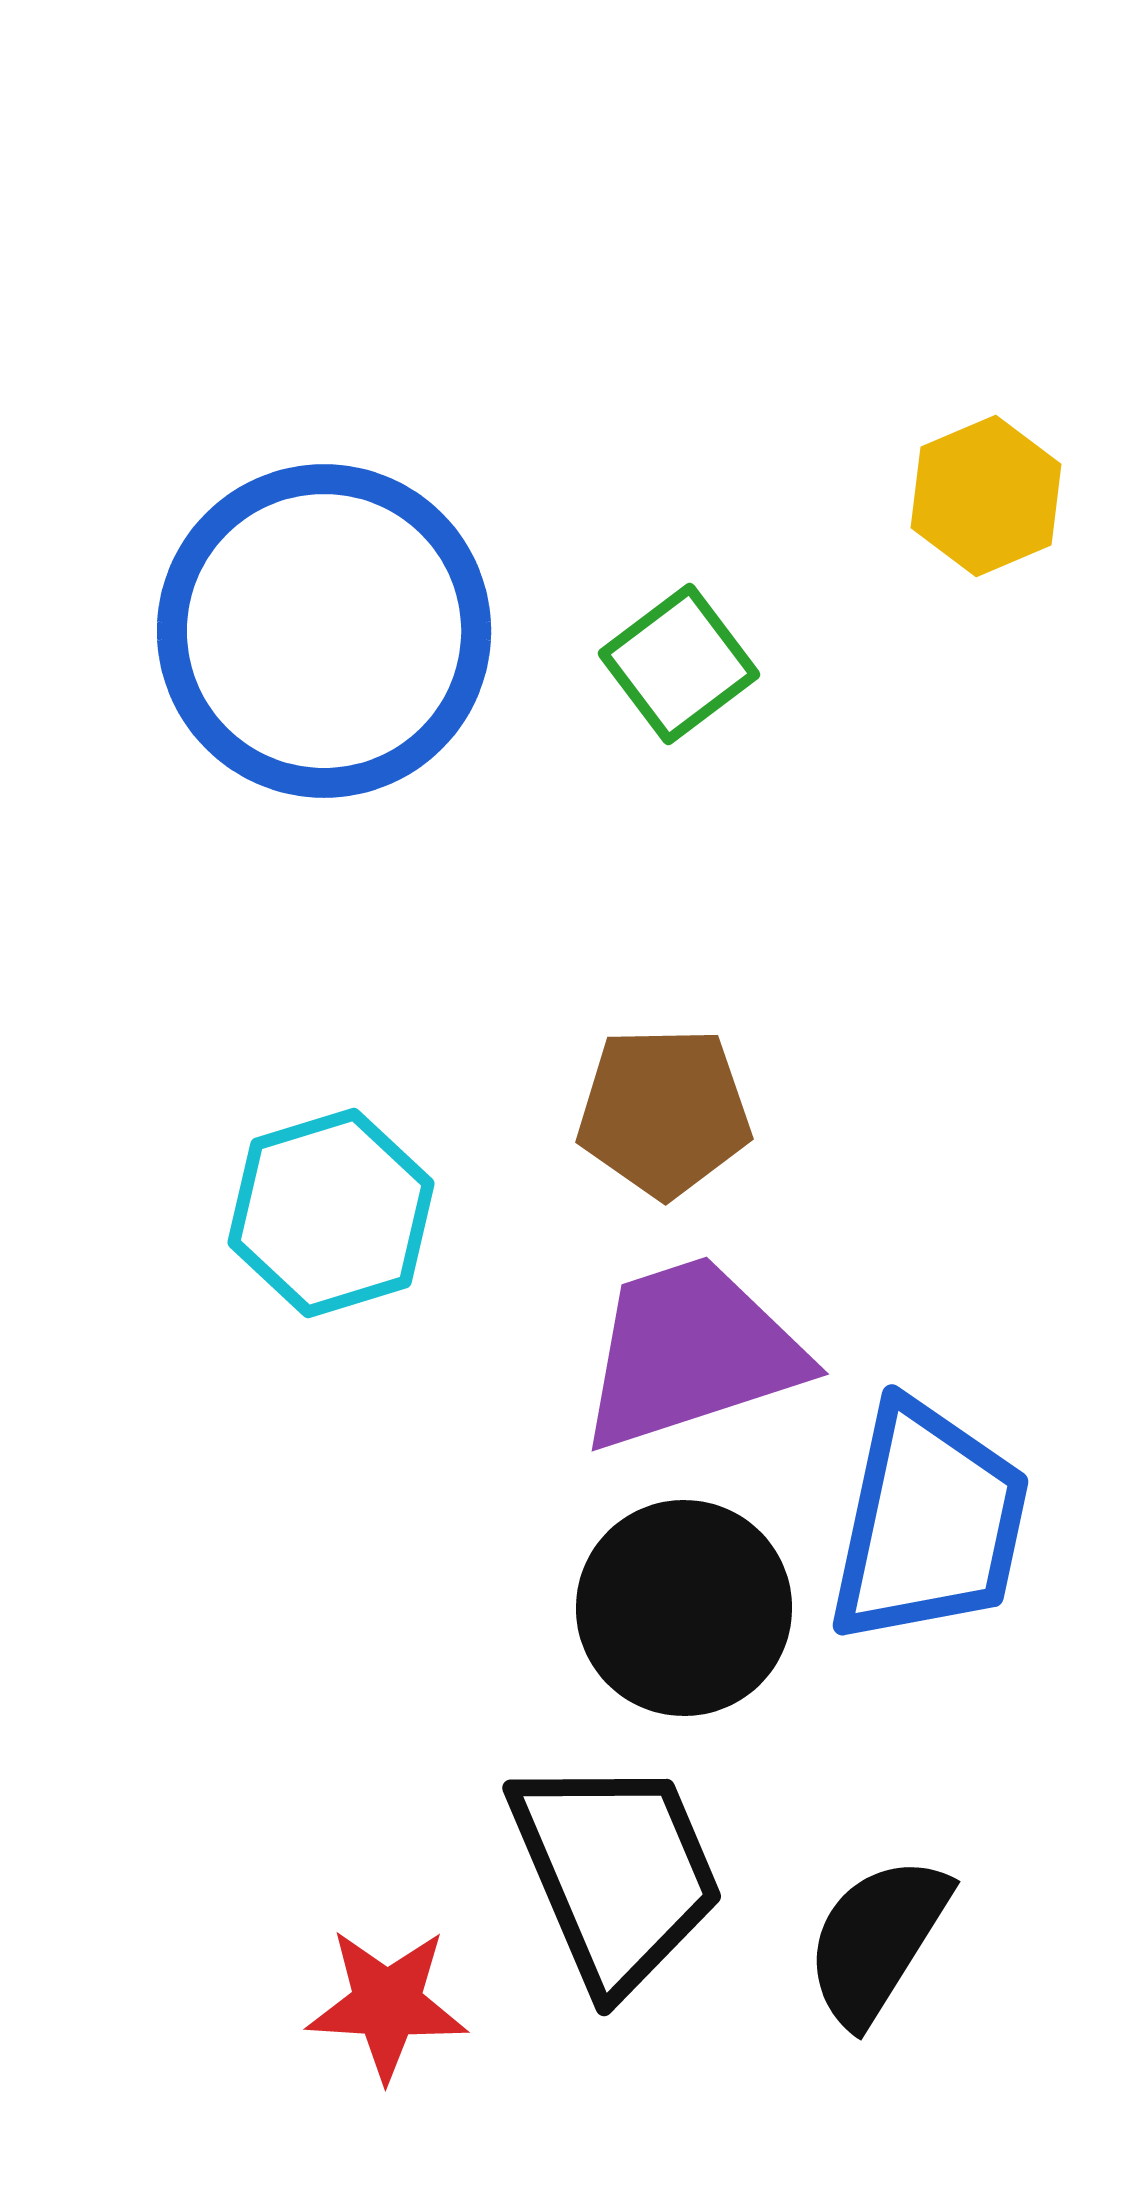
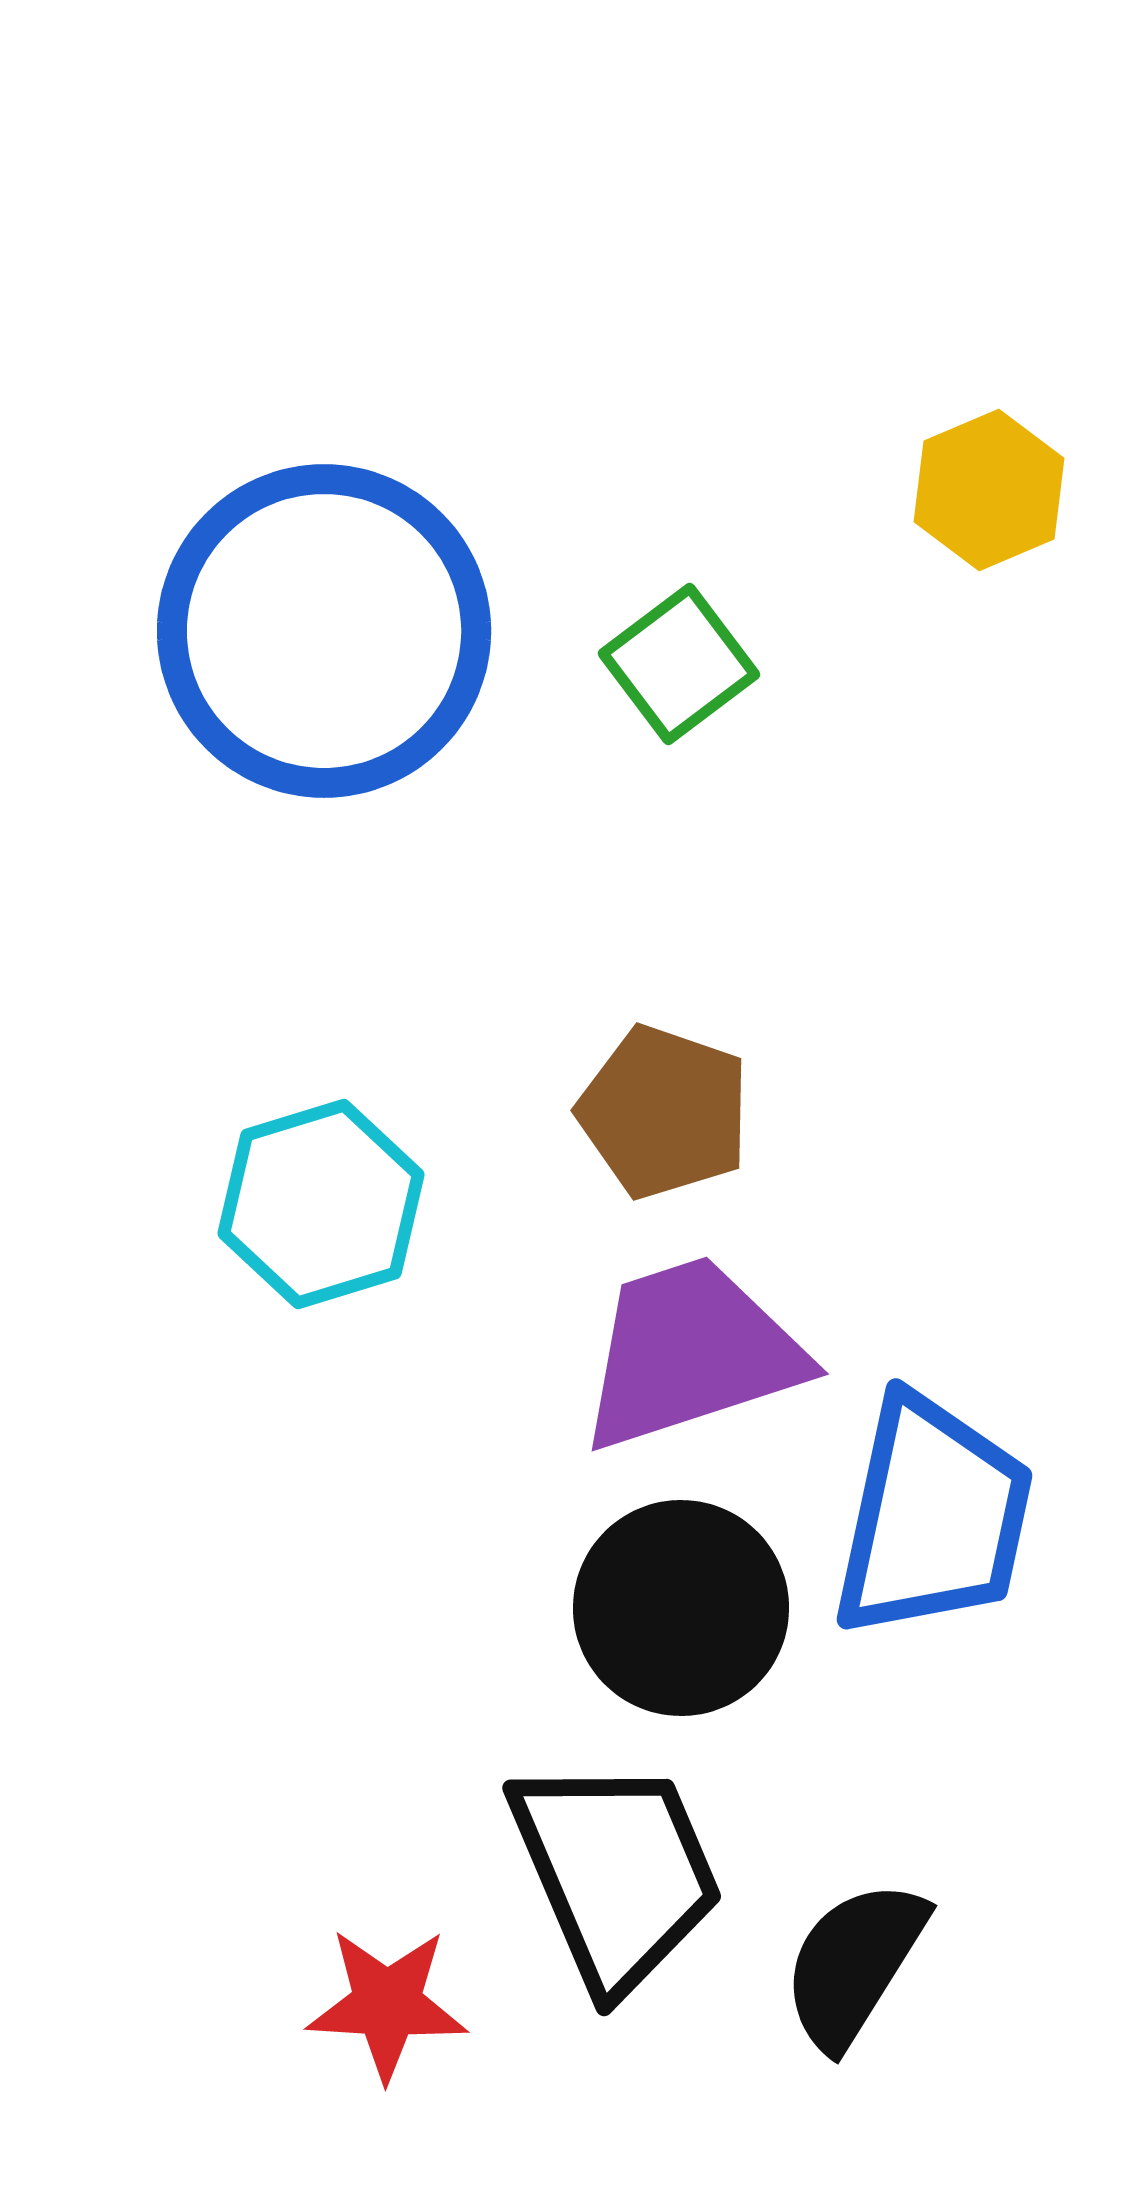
yellow hexagon: moved 3 px right, 6 px up
brown pentagon: rotated 20 degrees clockwise
cyan hexagon: moved 10 px left, 9 px up
blue trapezoid: moved 4 px right, 6 px up
black circle: moved 3 px left
black semicircle: moved 23 px left, 24 px down
